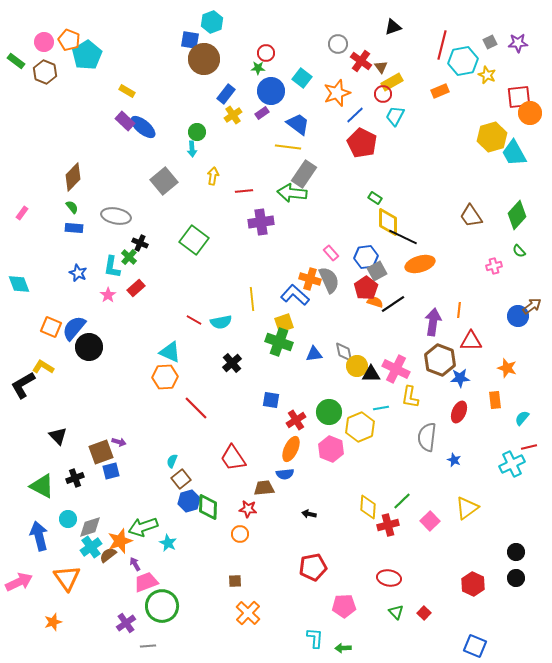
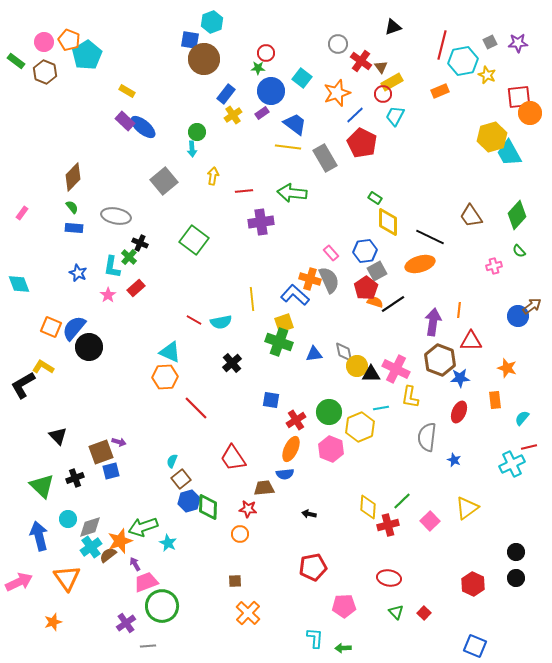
blue trapezoid at (298, 124): moved 3 px left
cyan trapezoid at (514, 153): moved 5 px left
gray rectangle at (304, 174): moved 21 px right, 16 px up; rotated 64 degrees counterclockwise
black line at (403, 237): moved 27 px right
blue hexagon at (366, 257): moved 1 px left, 6 px up
green triangle at (42, 486): rotated 16 degrees clockwise
